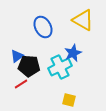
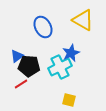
blue star: moved 2 px left
